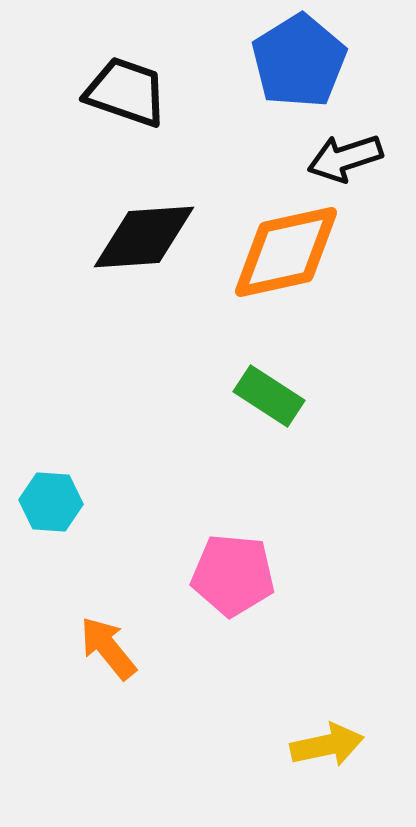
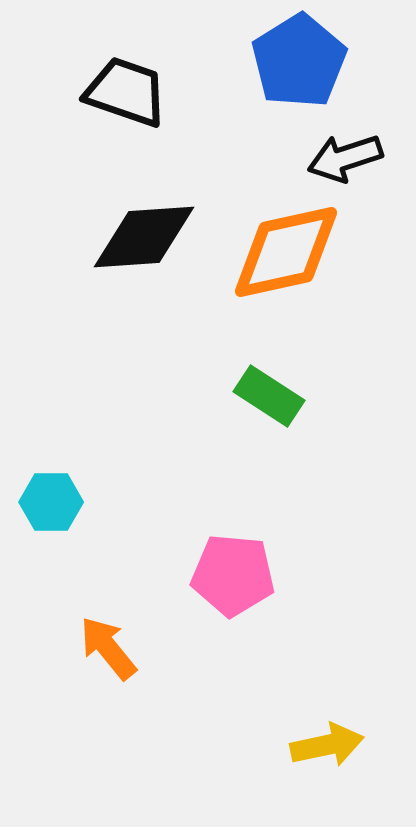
cyan hexagon: rotated 4 degrees counterclockwise
